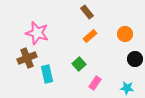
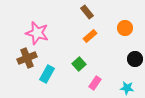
orange circle: moved 6 px up
cyan rectangle: rotated 42 degrees clockwise
